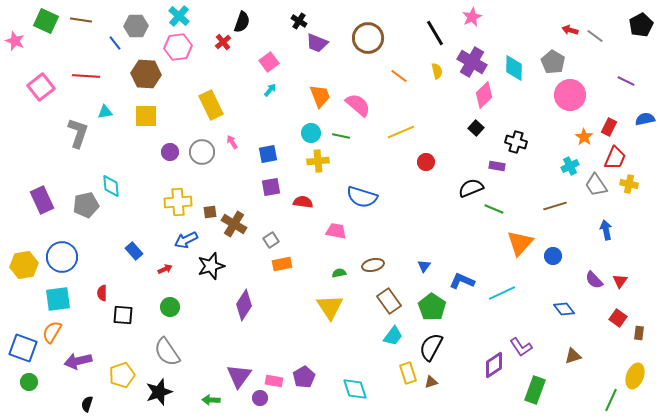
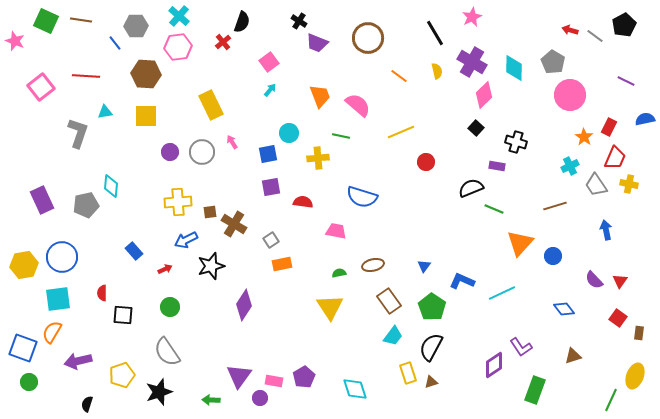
black pentagon at (641, 25): moved 17 px left
cyan circle at (311, 133): moved 22 px left
yellow cross at (318, 161): moved 3 px up
cyan diamond at (111, 186): rotated 10 degrees clockwise
